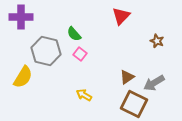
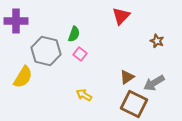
purple cross: moved 5 px left, 4 px down
green semicircle: rotated 119 degrees counterclockwise
